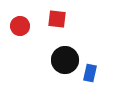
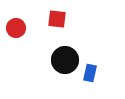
red circle: moved 4 px left, 2 px down
